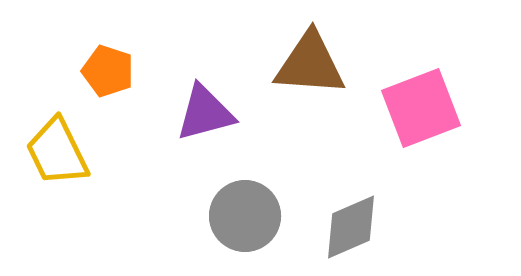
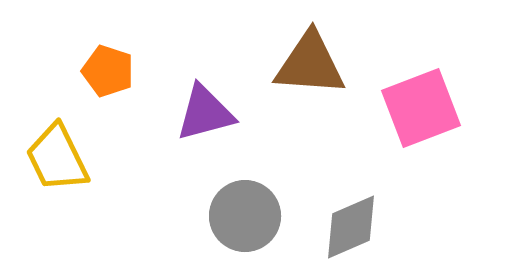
yellow trapezoid: moved 6 px down
